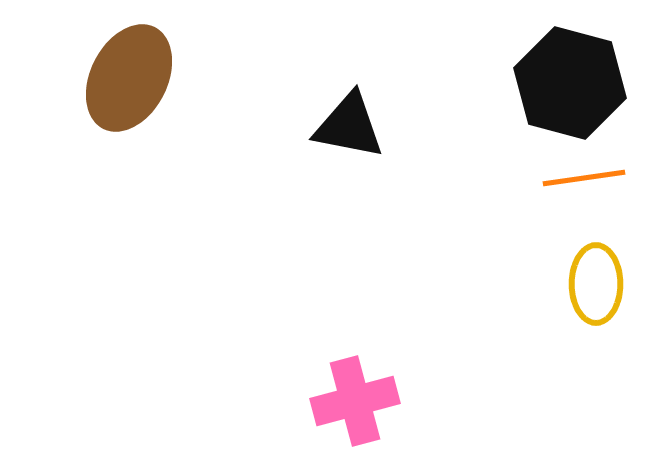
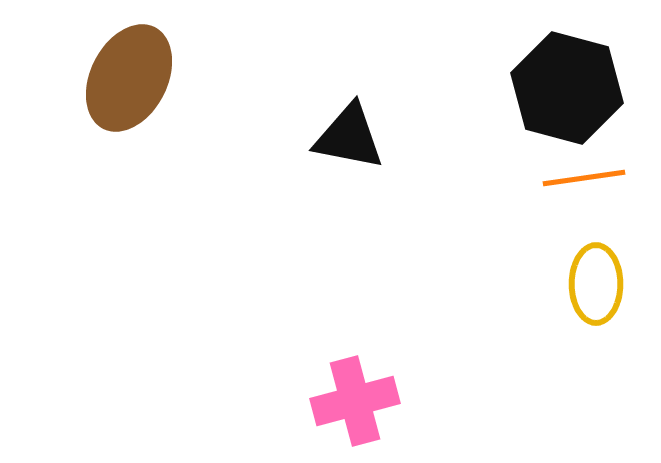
black hexagon: moved 3 px left, 5 px down
black triangle: moved 11 px down
